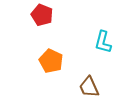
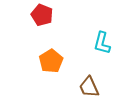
cyan L-shape: moved 1 px left, 1 px down
orange pentagon: rotated 15 degrees clockwise
